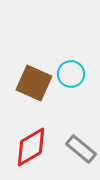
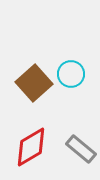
brown square: rotated 24 degrees clockwise
